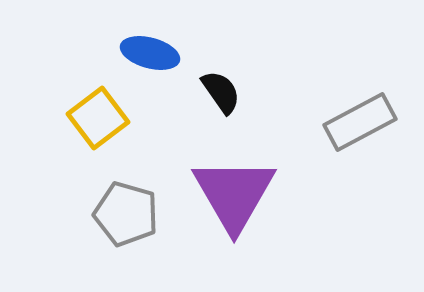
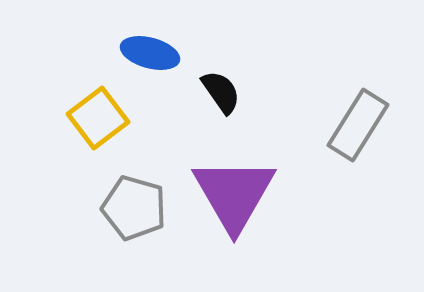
gray rectangle: moved 2 px left, 3 px down; rotated 30 degrees counterclockwise
gray pentagon: moved 8 px right, 6 px up
